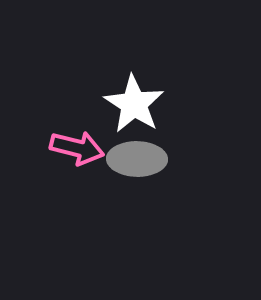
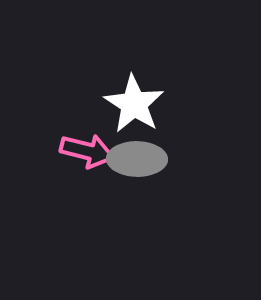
pink arrow: moved 10 px right, 3 px down
